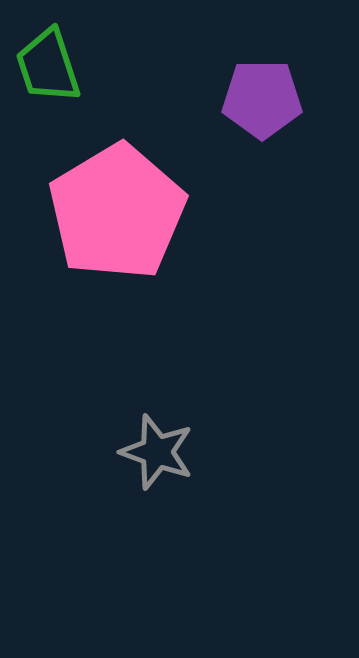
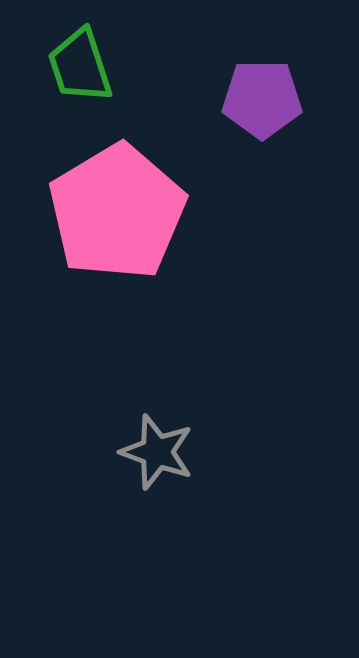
green trapezoid: moved 32 px right
